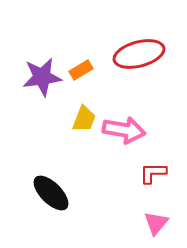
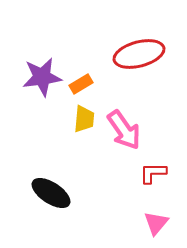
orange rectangle: moved 14 px down
yellow trapezoid: rotated 16 degrees counterclockwise
pink arrow: rotated 45 degrees clockwise
black ellipse: rotated 12 degrees counterclockwise
